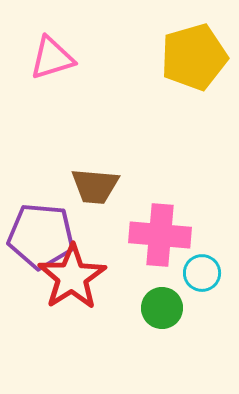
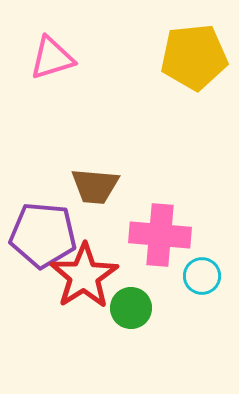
yellow pentagon: rotated 10 degrees clockwise
purple pentagon: moved 2 px right, 1 px up
cyan circle: moved 3 px down
red star: moved 12 px right, 1 px up
green circle: moved 31 px left
